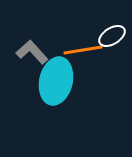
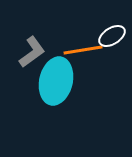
gray L-shape: rotated 96 degrees clockwise
